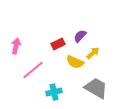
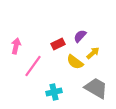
yellow semicircle: rotated 12 degrees clockwise
pink line: moved 4 px up; rotated 15 degrees counterclockwise
